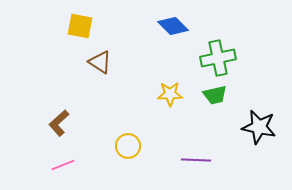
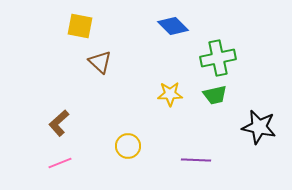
brown triangle: rotated 10 degrees clockwise
pink line: moved 3 px left, 2 px up
